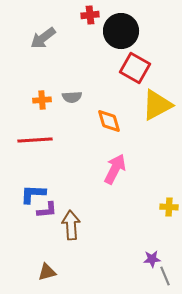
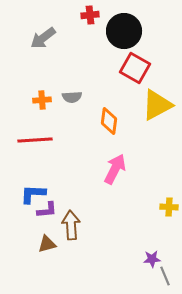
black circle: moved 3 px right
orange diamond: rotated 24 degrees clockwise
brown triangle: moved 28 px up
